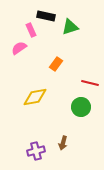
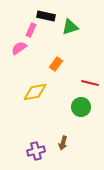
pink rectangle: rotated 48 degrees clockwise
yellow diamond: moved 5 px up
